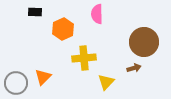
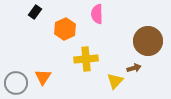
black rectangle: rotated 56 degrees counterclockwise
orange hexagon: moved 2 px right
brown circle: moved 4 px right, 1 px up
yellow cross: moved 2 px right, 1 px down
orange triangle: rotated 12 degrees counterclockwise
yellow triangle: moved 9 px right, 1 px up
